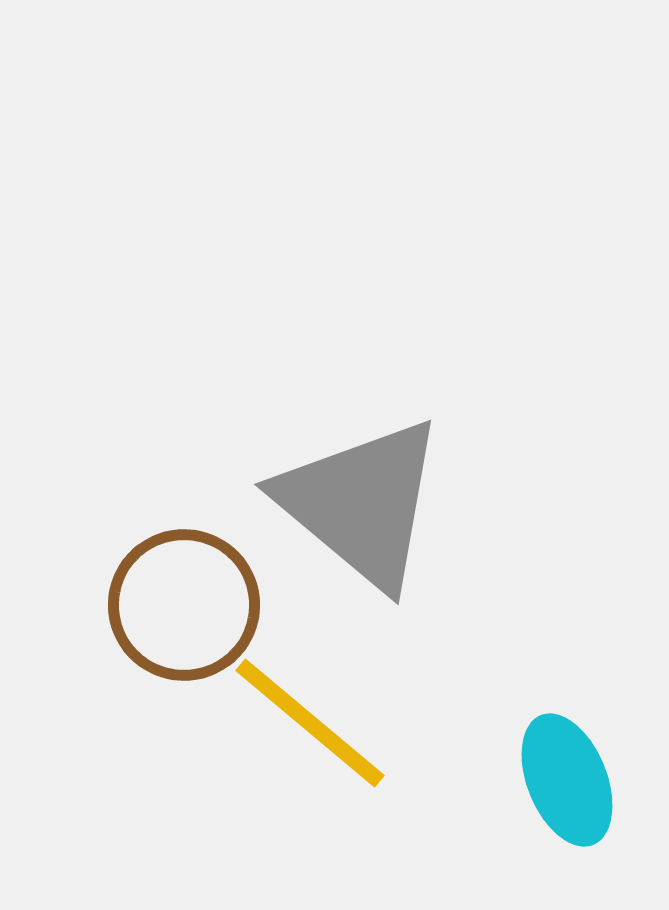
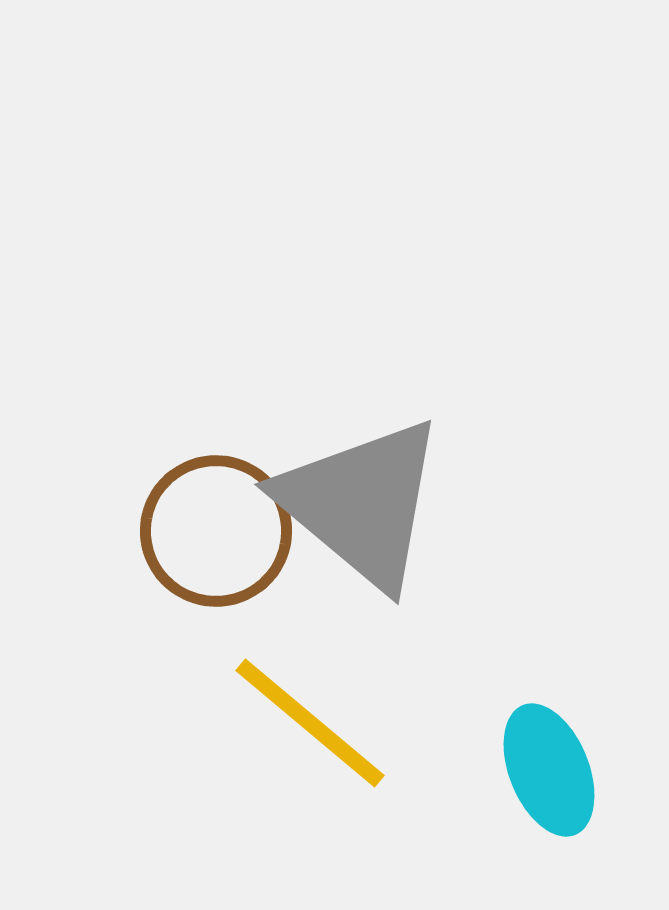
brown circle: moved 32 px right, 74 px up
cyan ellipse: moved 18 px left, 10 px up
